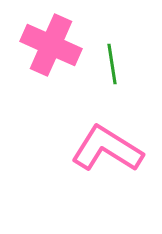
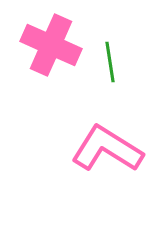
green line: moved 2 px left, 2 px up
